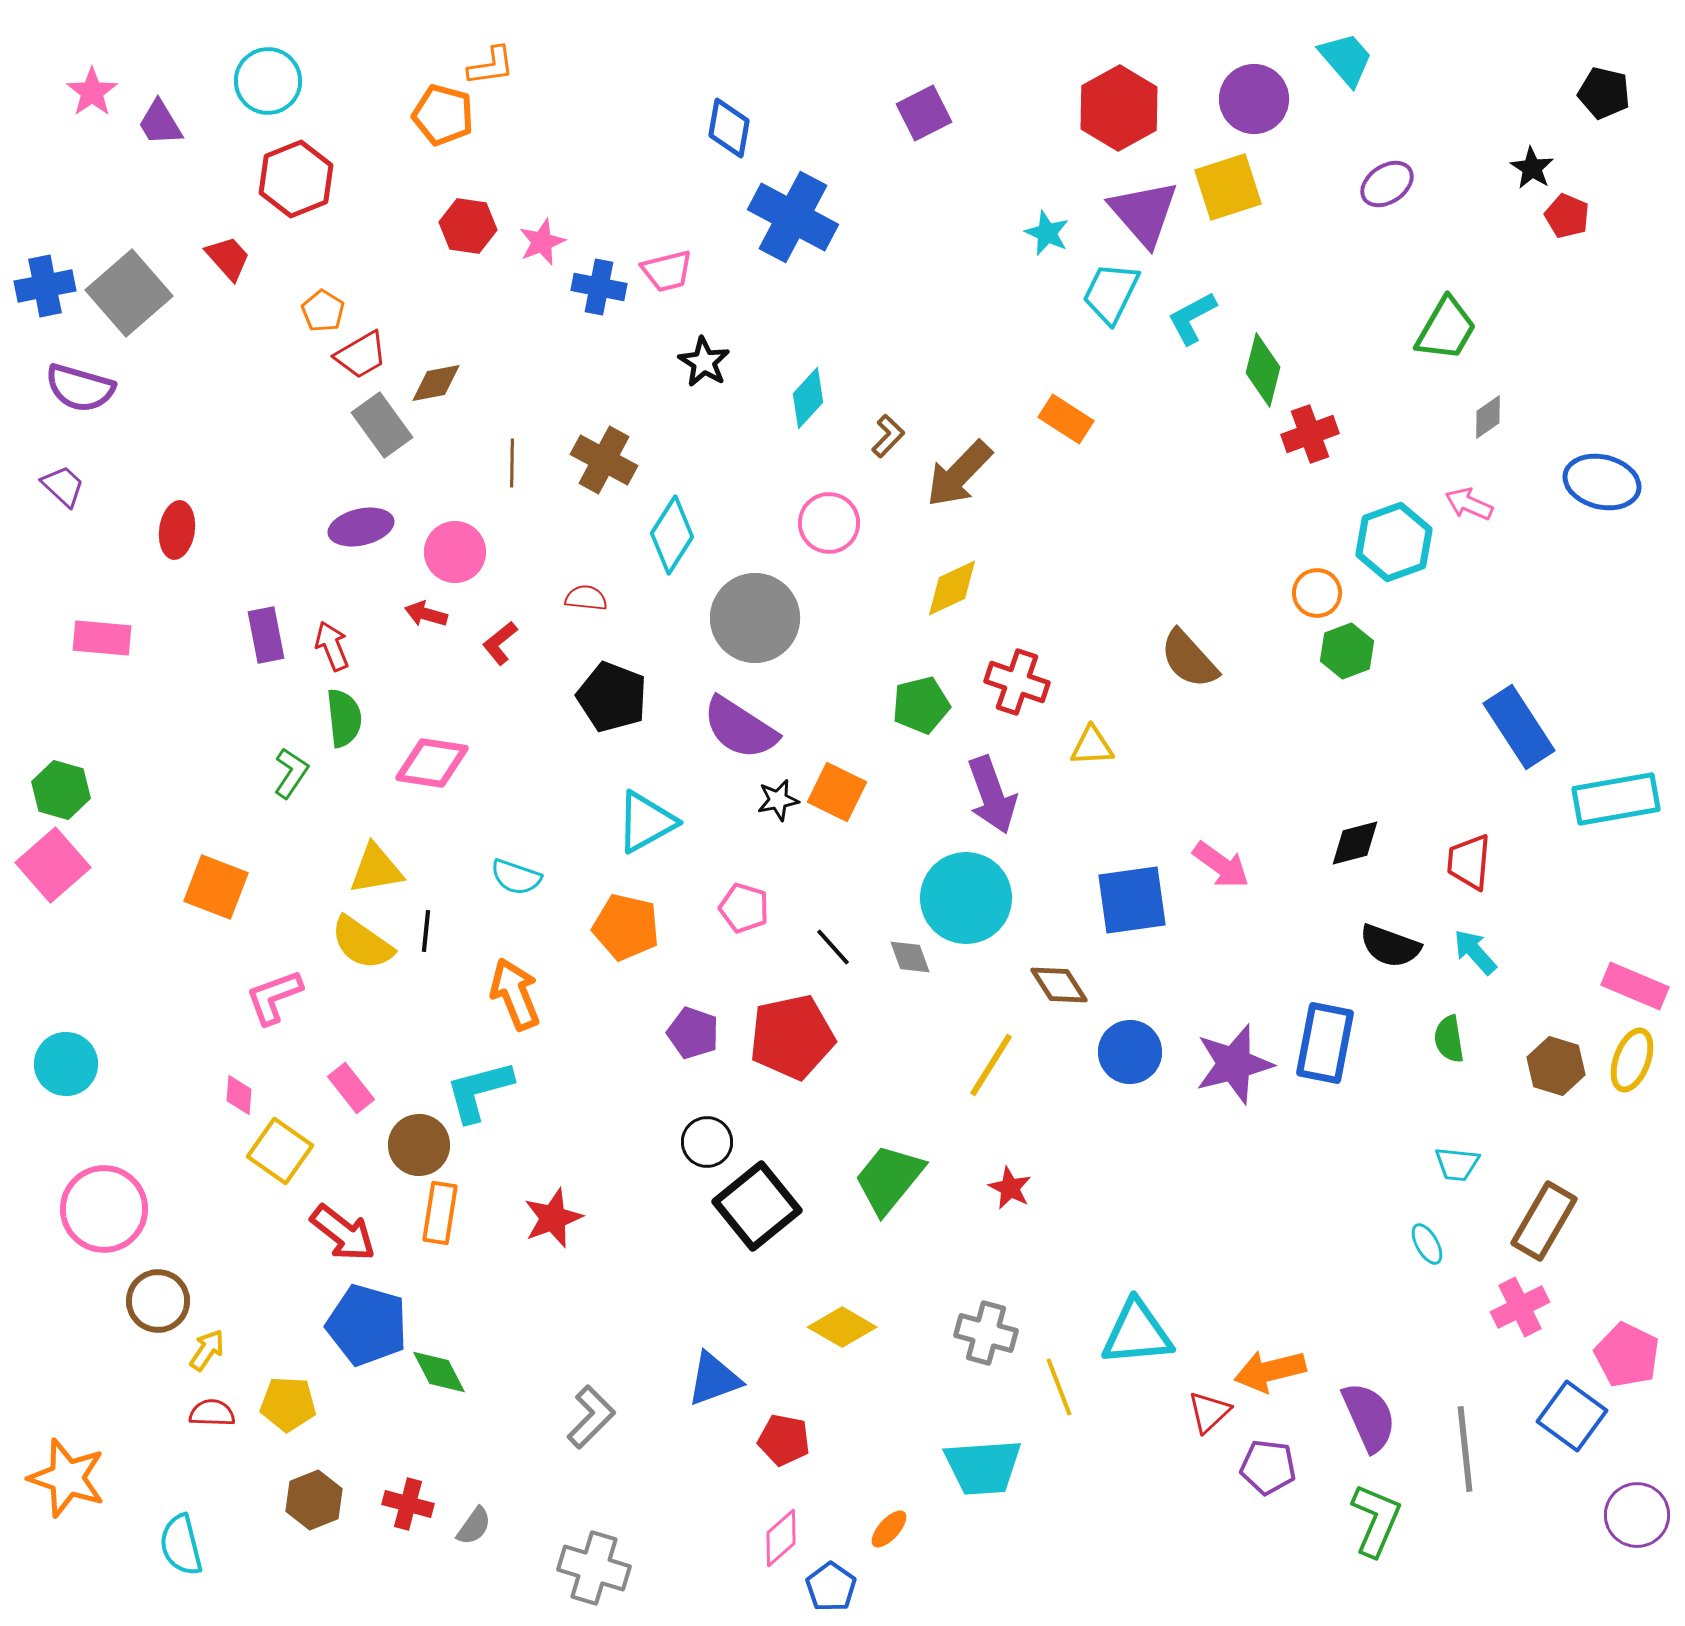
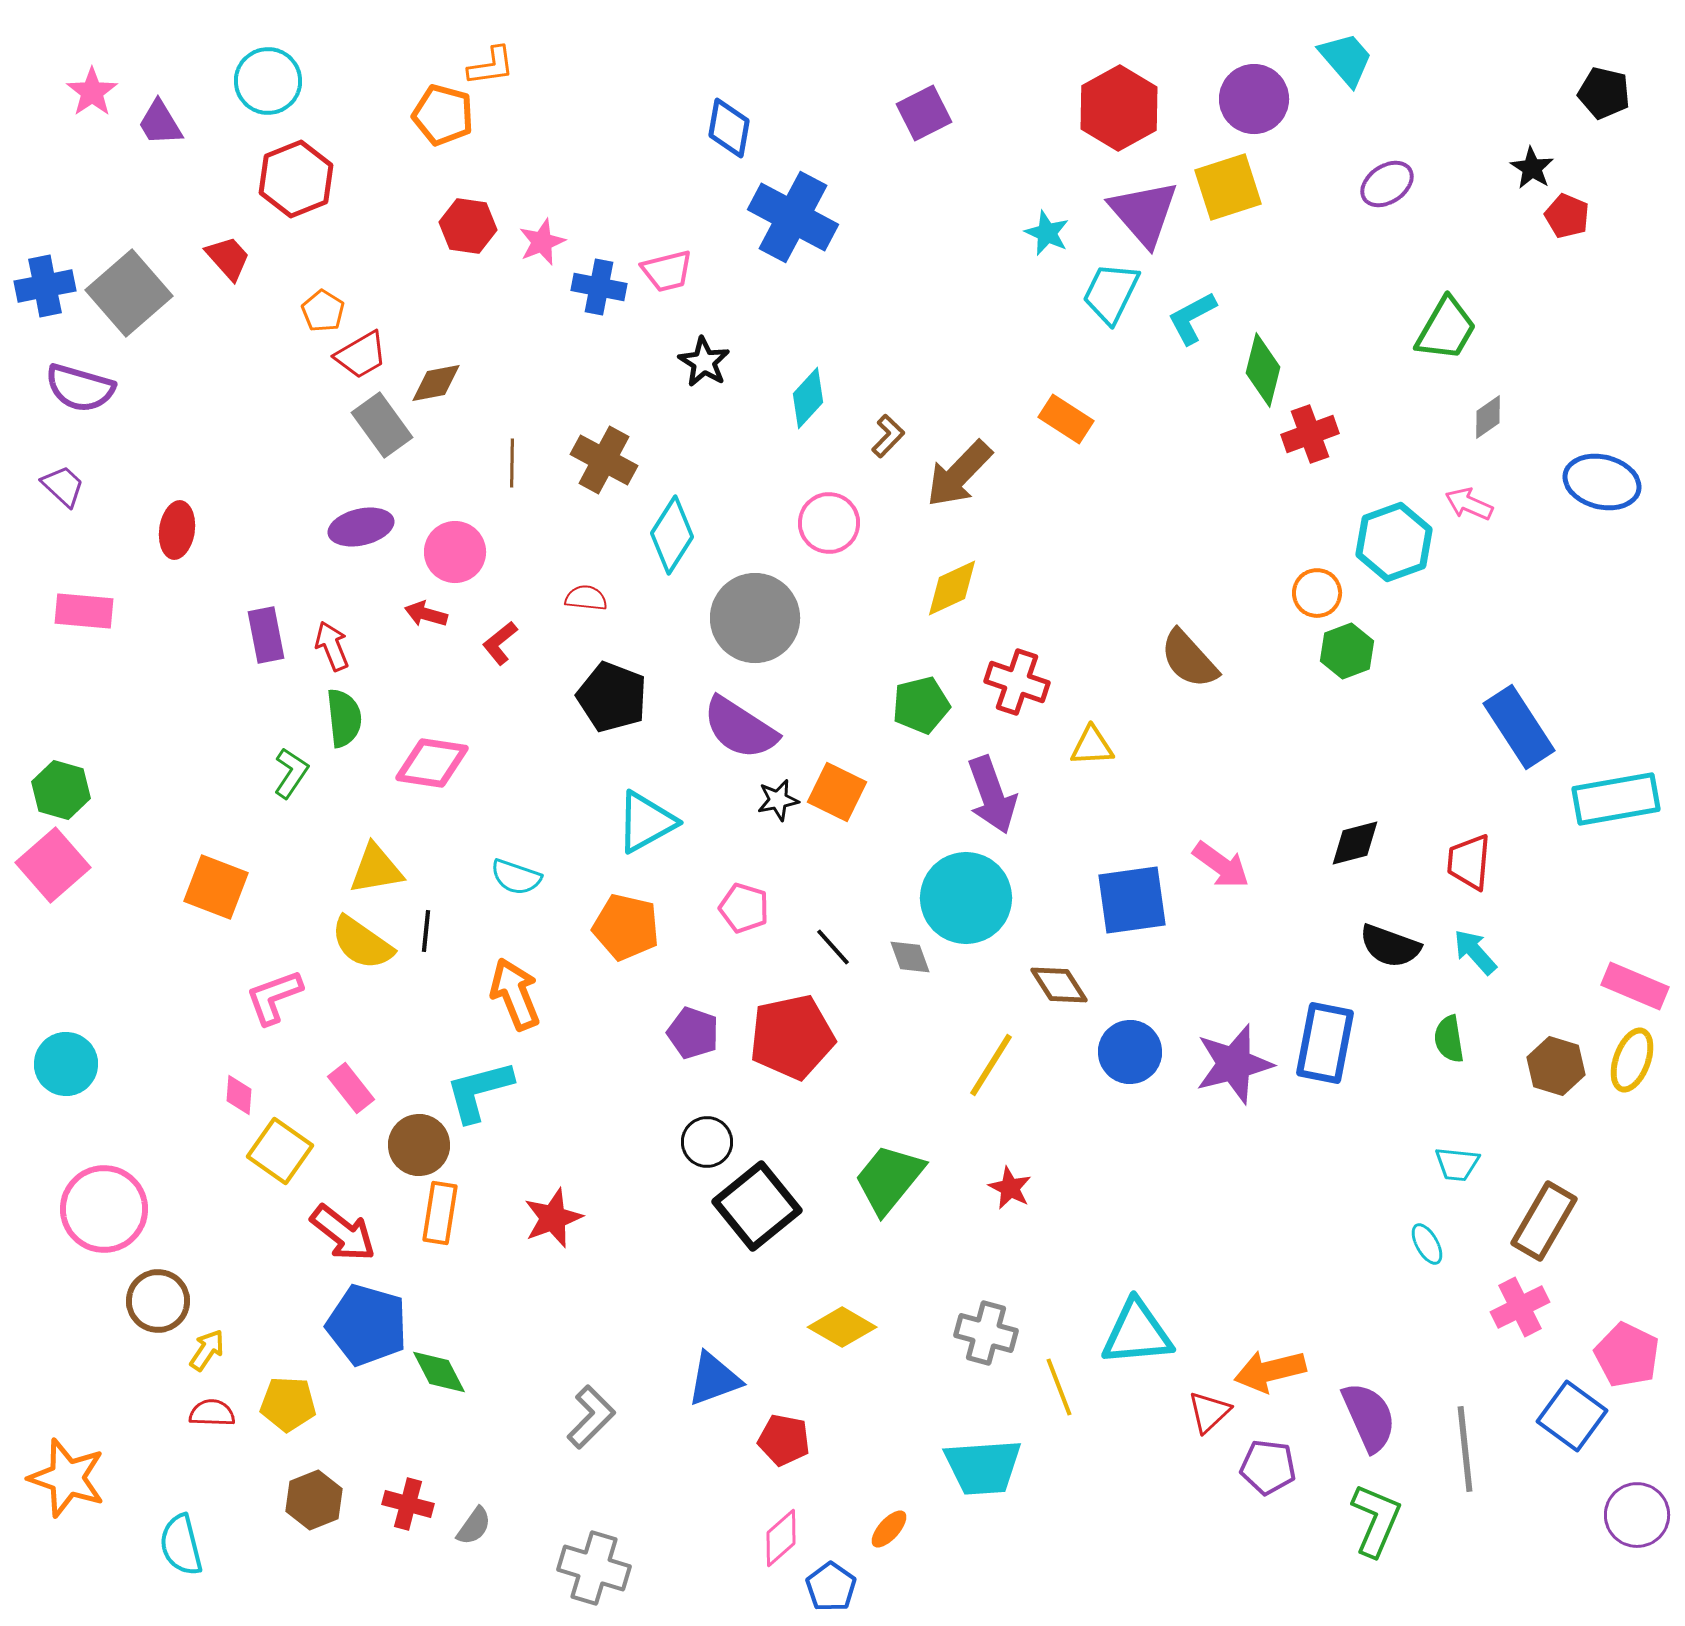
pink rectangle at (102, 638): moved 18 px left, 27 px up
